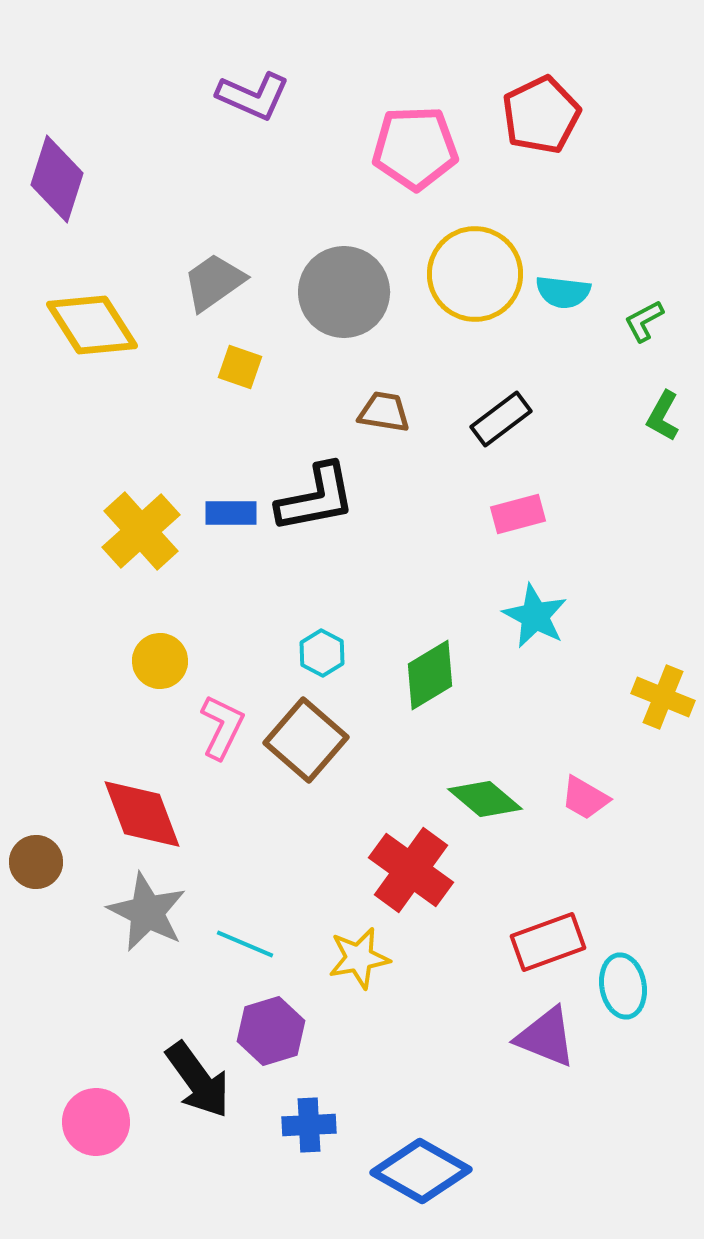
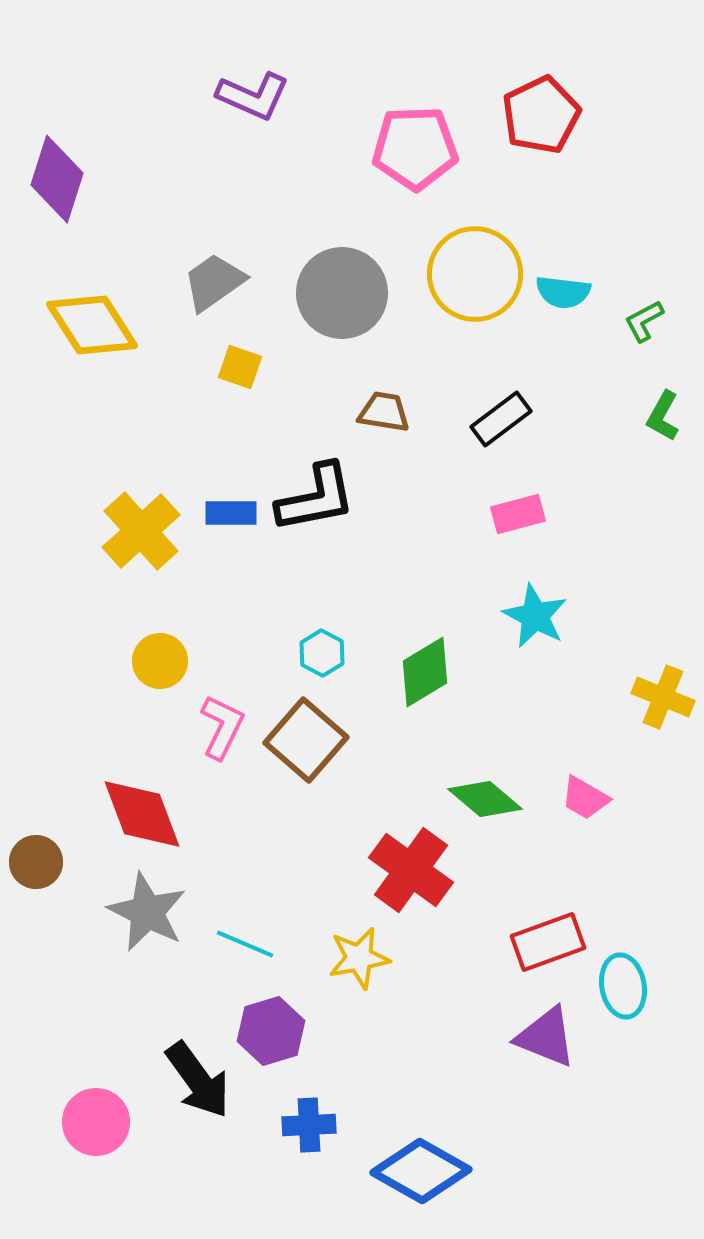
gray circle at (344, 292): moved 2 px left, 1 px down
green diamond at (430, 675): moved 5 px left, 3 px up
